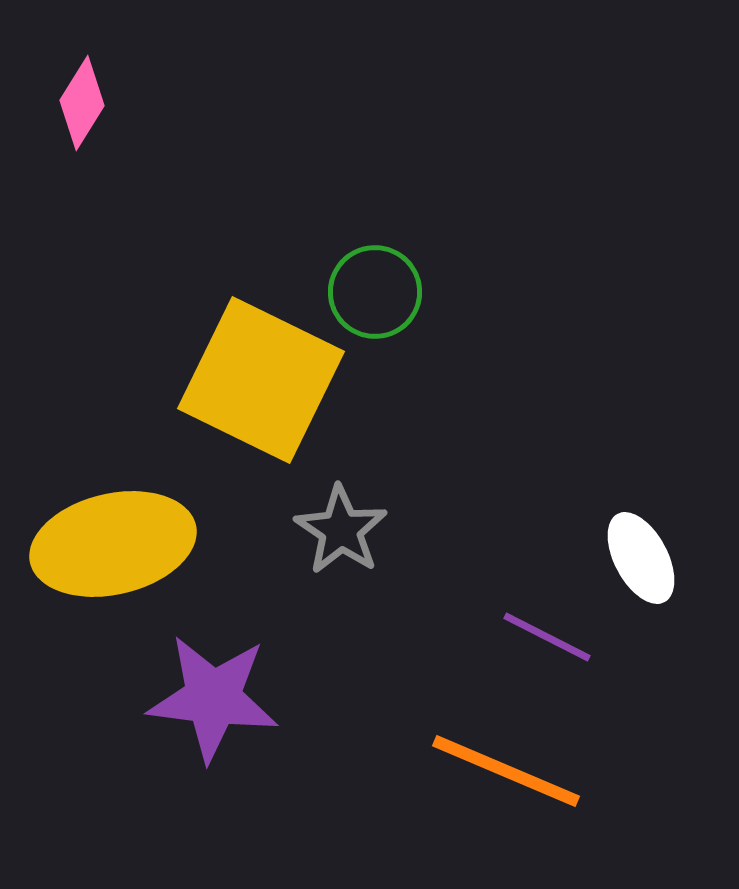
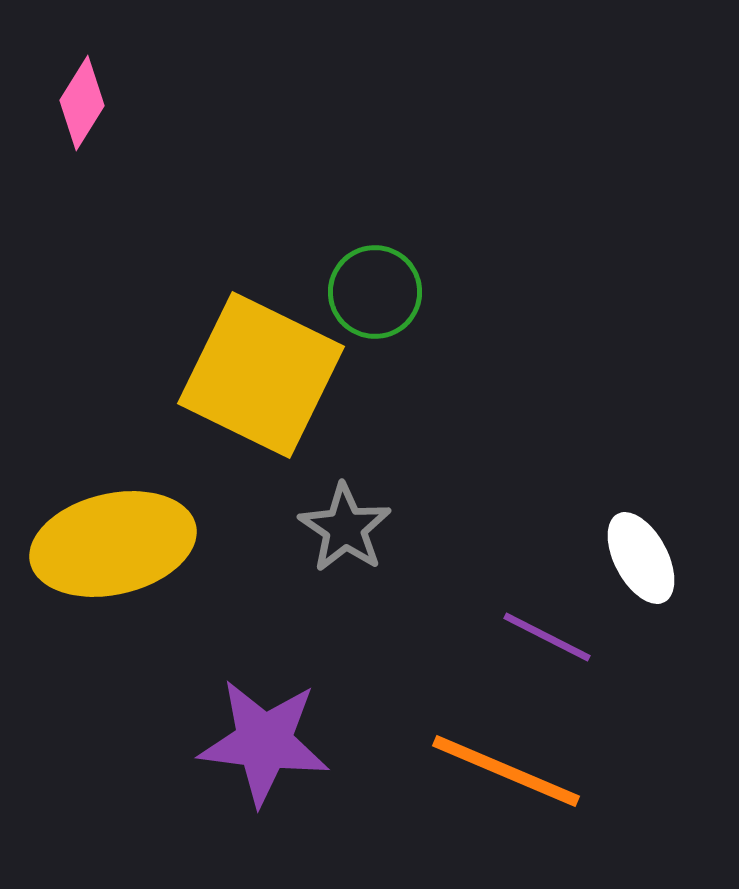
yellow square: moved 5 px up
gray star: moved 4 px right, 2 px up
purple star: moved 51 px right, 44 px down
